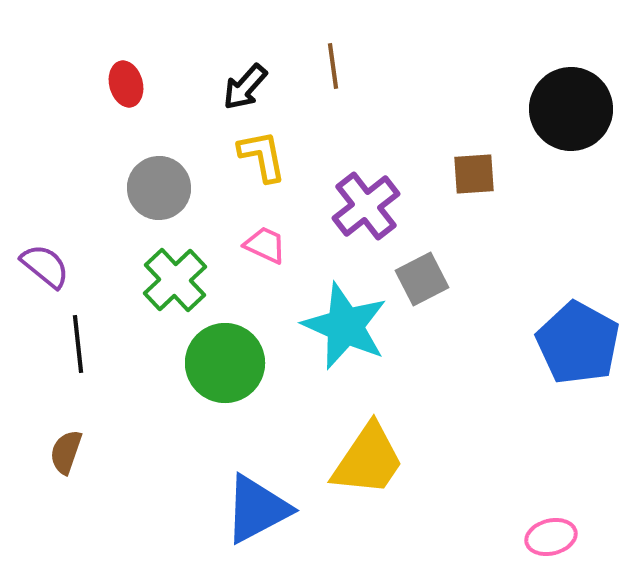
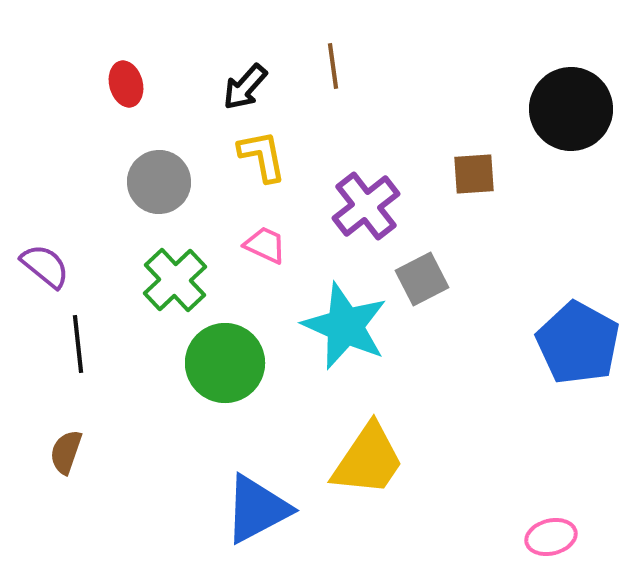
gray circle: moved 6 px up
